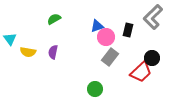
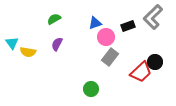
blue triangle: moved 2 px left, 3 px up
black rectangle: moved 4 px up; rotated 56 degrees clockwise
cyan triangle: moved 2 px right, 4 px down
purple semicircle: moved 4 px right, 8 px up; rotated 16 degrees clockwise
black circle: moved 3 px right, 4 px down
green circle: moved 4 px left
